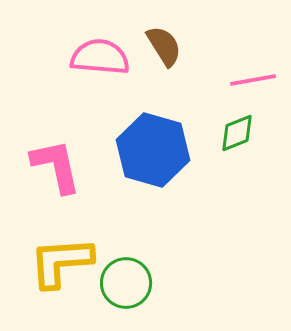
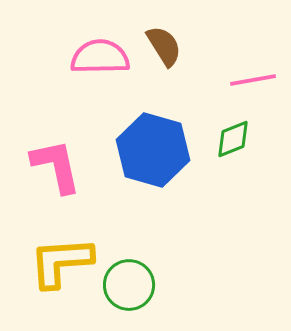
pink semicircle: rotated 6 degrees counterclockwise
green diamond: moved 4 px left, 6 px down
green circle: moved 3 px right, 2 px down
